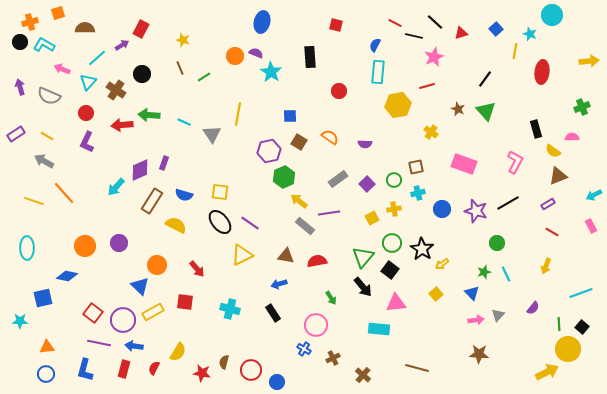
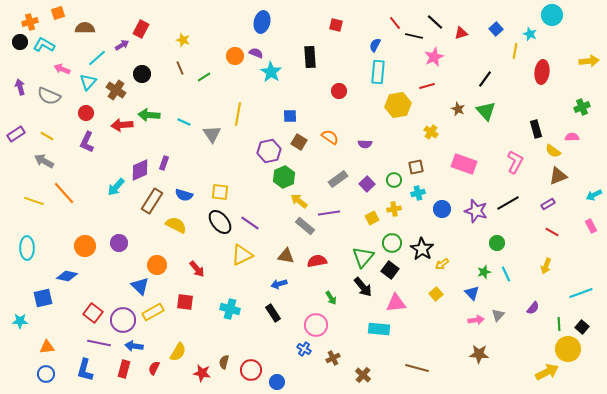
red line at (395, 23): rotated 24 degrees clockwise
